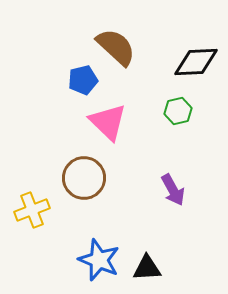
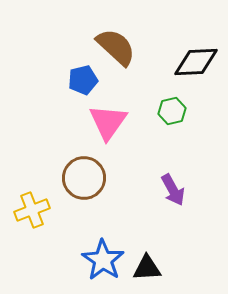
green hexagon: moved 6 px left
pink triangle: rotated 21 degrees clockwise
blue star: moved 4 px right; rotated 12 degrees clockwise
